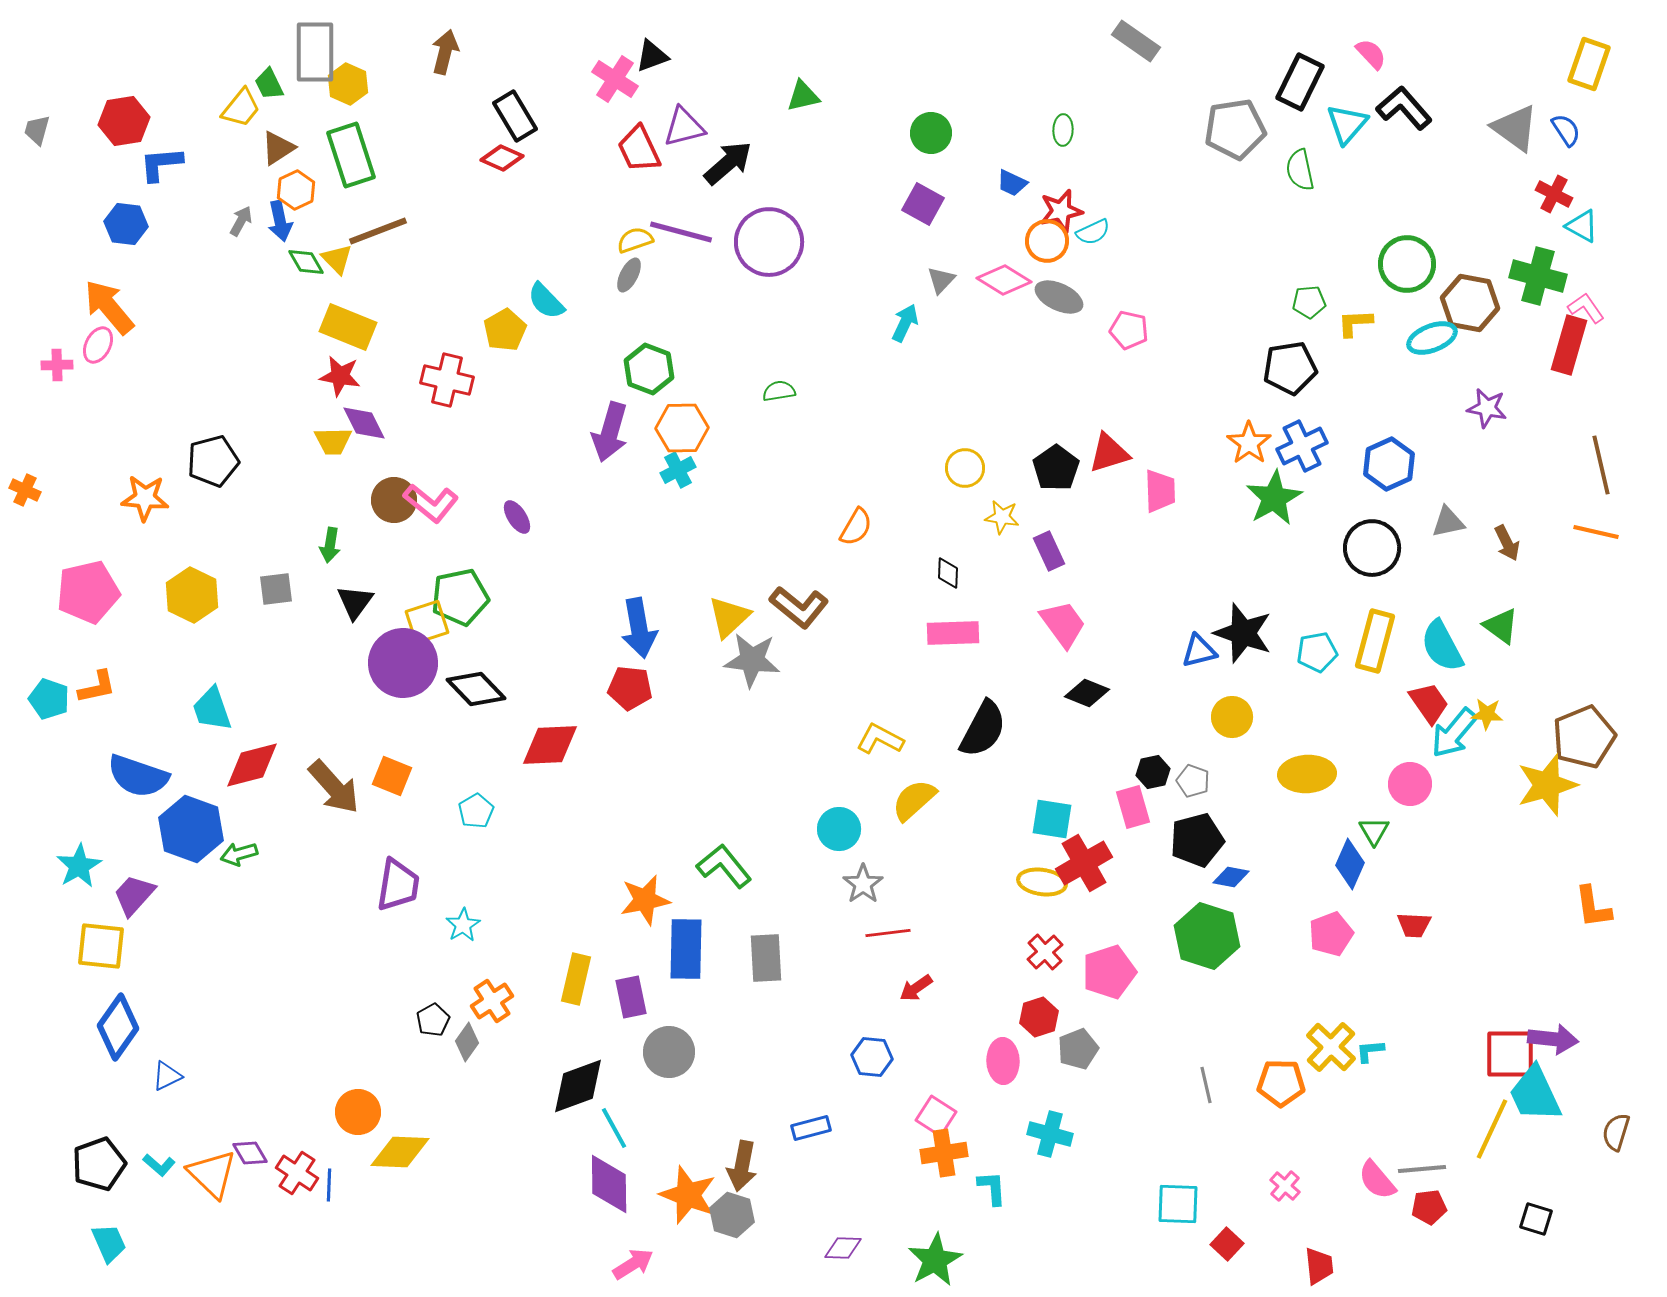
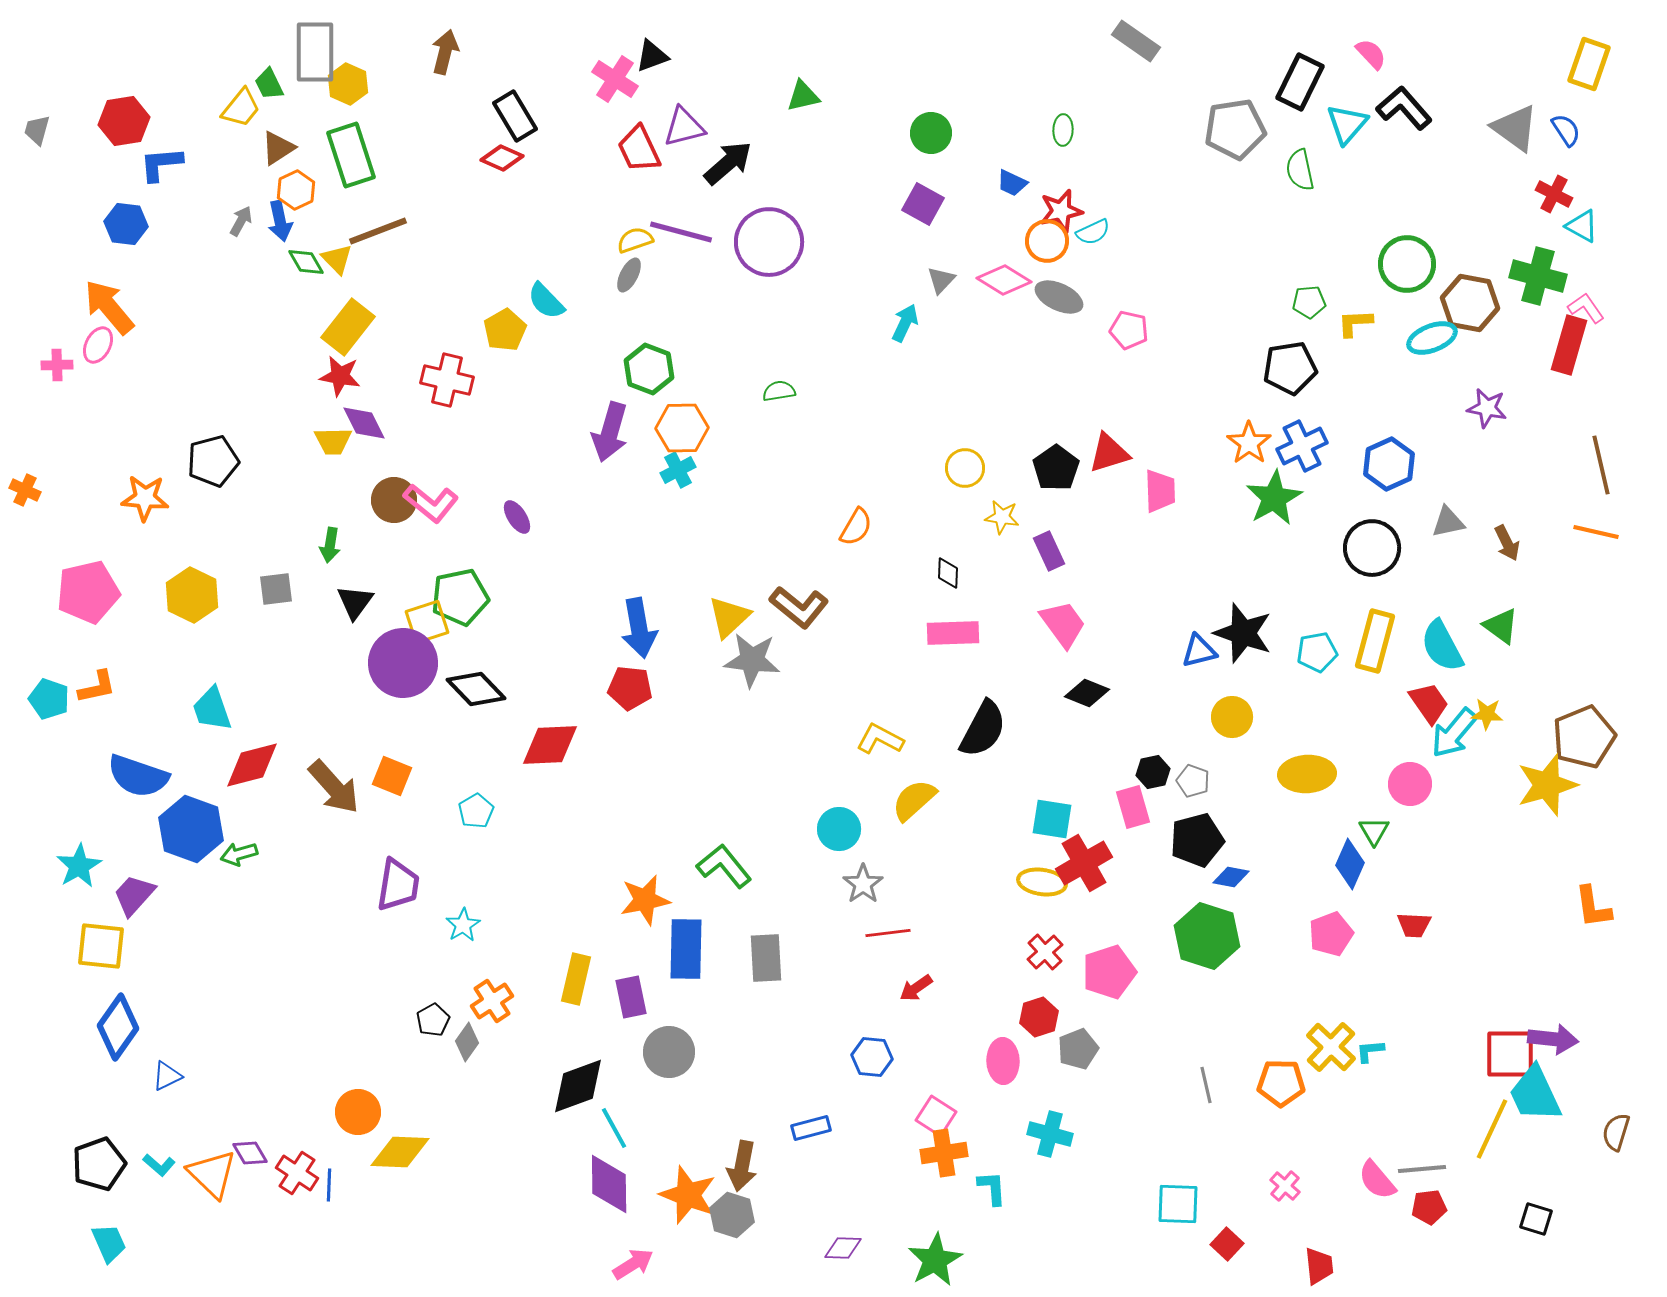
yellow rectangle at (348, 327): rotated 74 degrees counterclockwise
